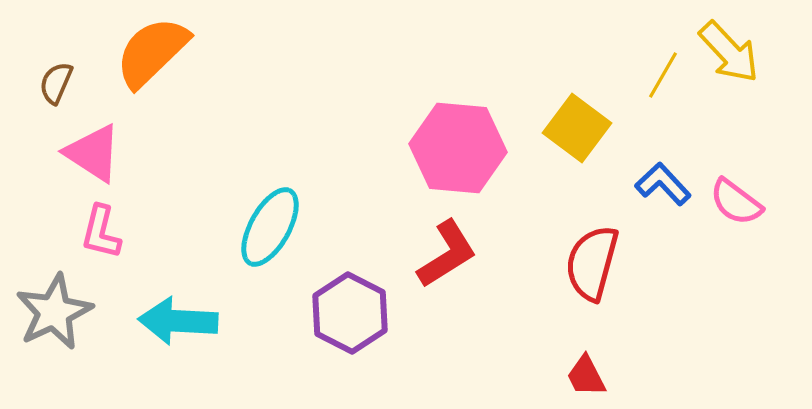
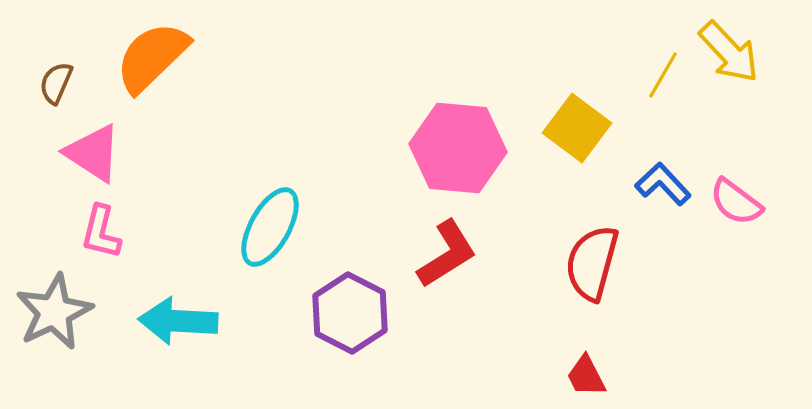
orange semicircle: moved 5 px down
